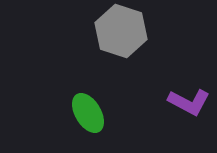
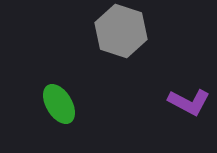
green ellipse: moved 29 px left, 9 px up
